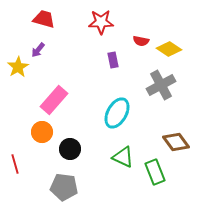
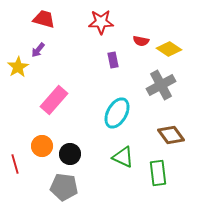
orange circle: moved 14 px down
brown diamond: moved 5 px left, 7 px up
black circle: moved 5 px down
green rectangle: moved 3 px right, 1 px down; rotated 15 degrees clockwise
